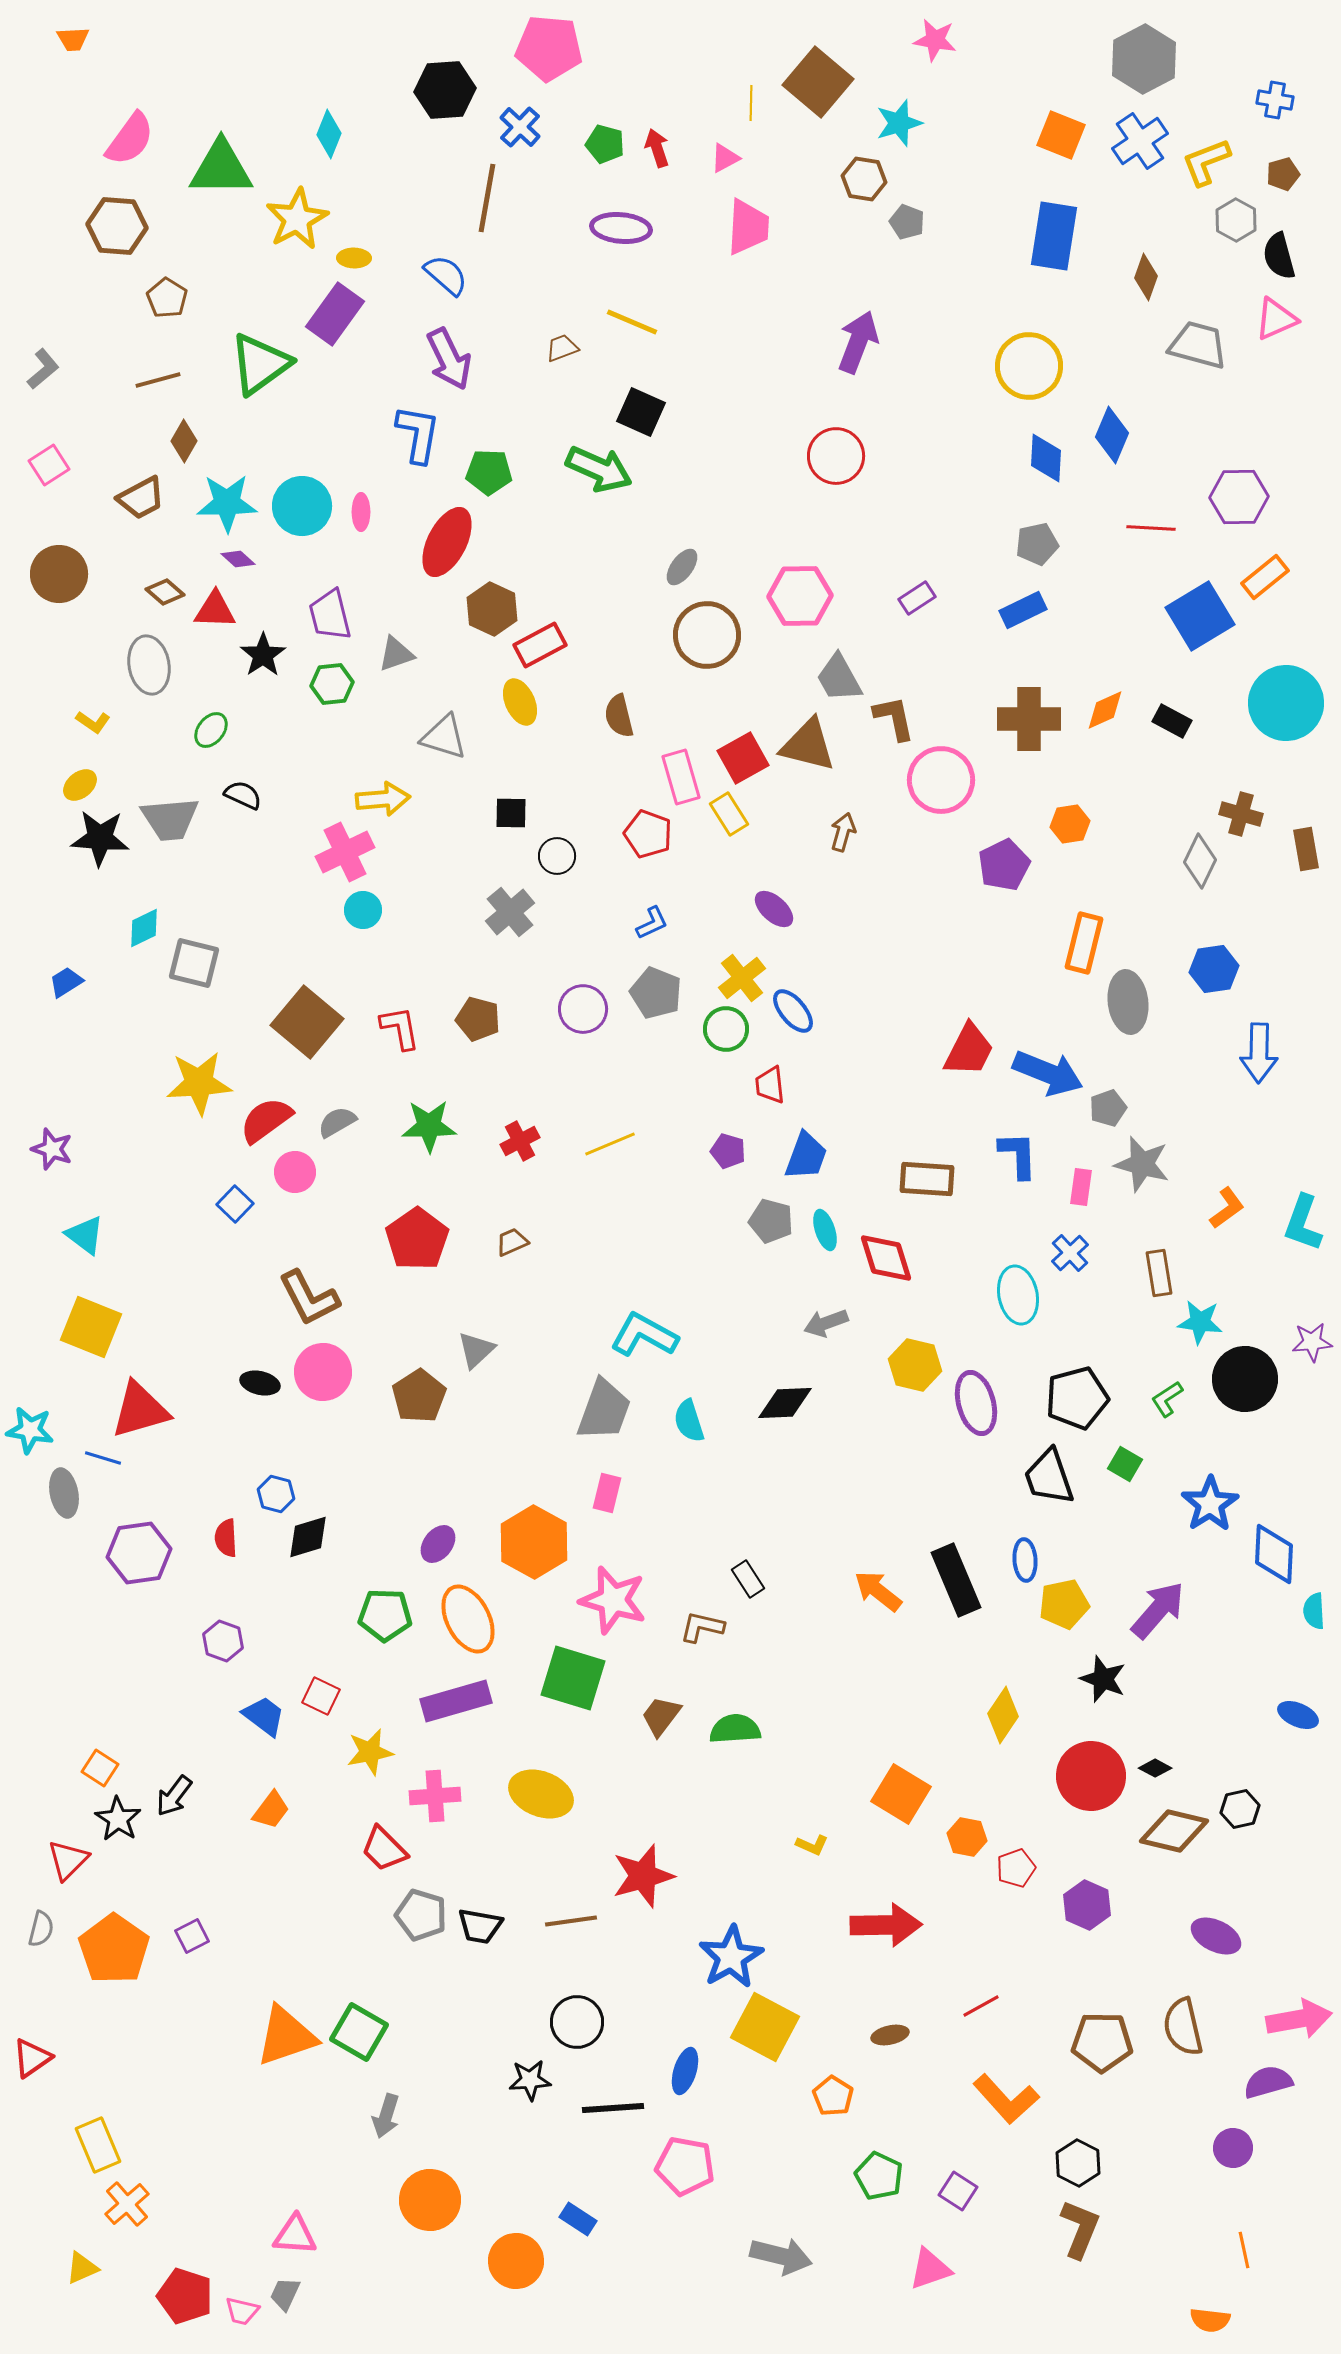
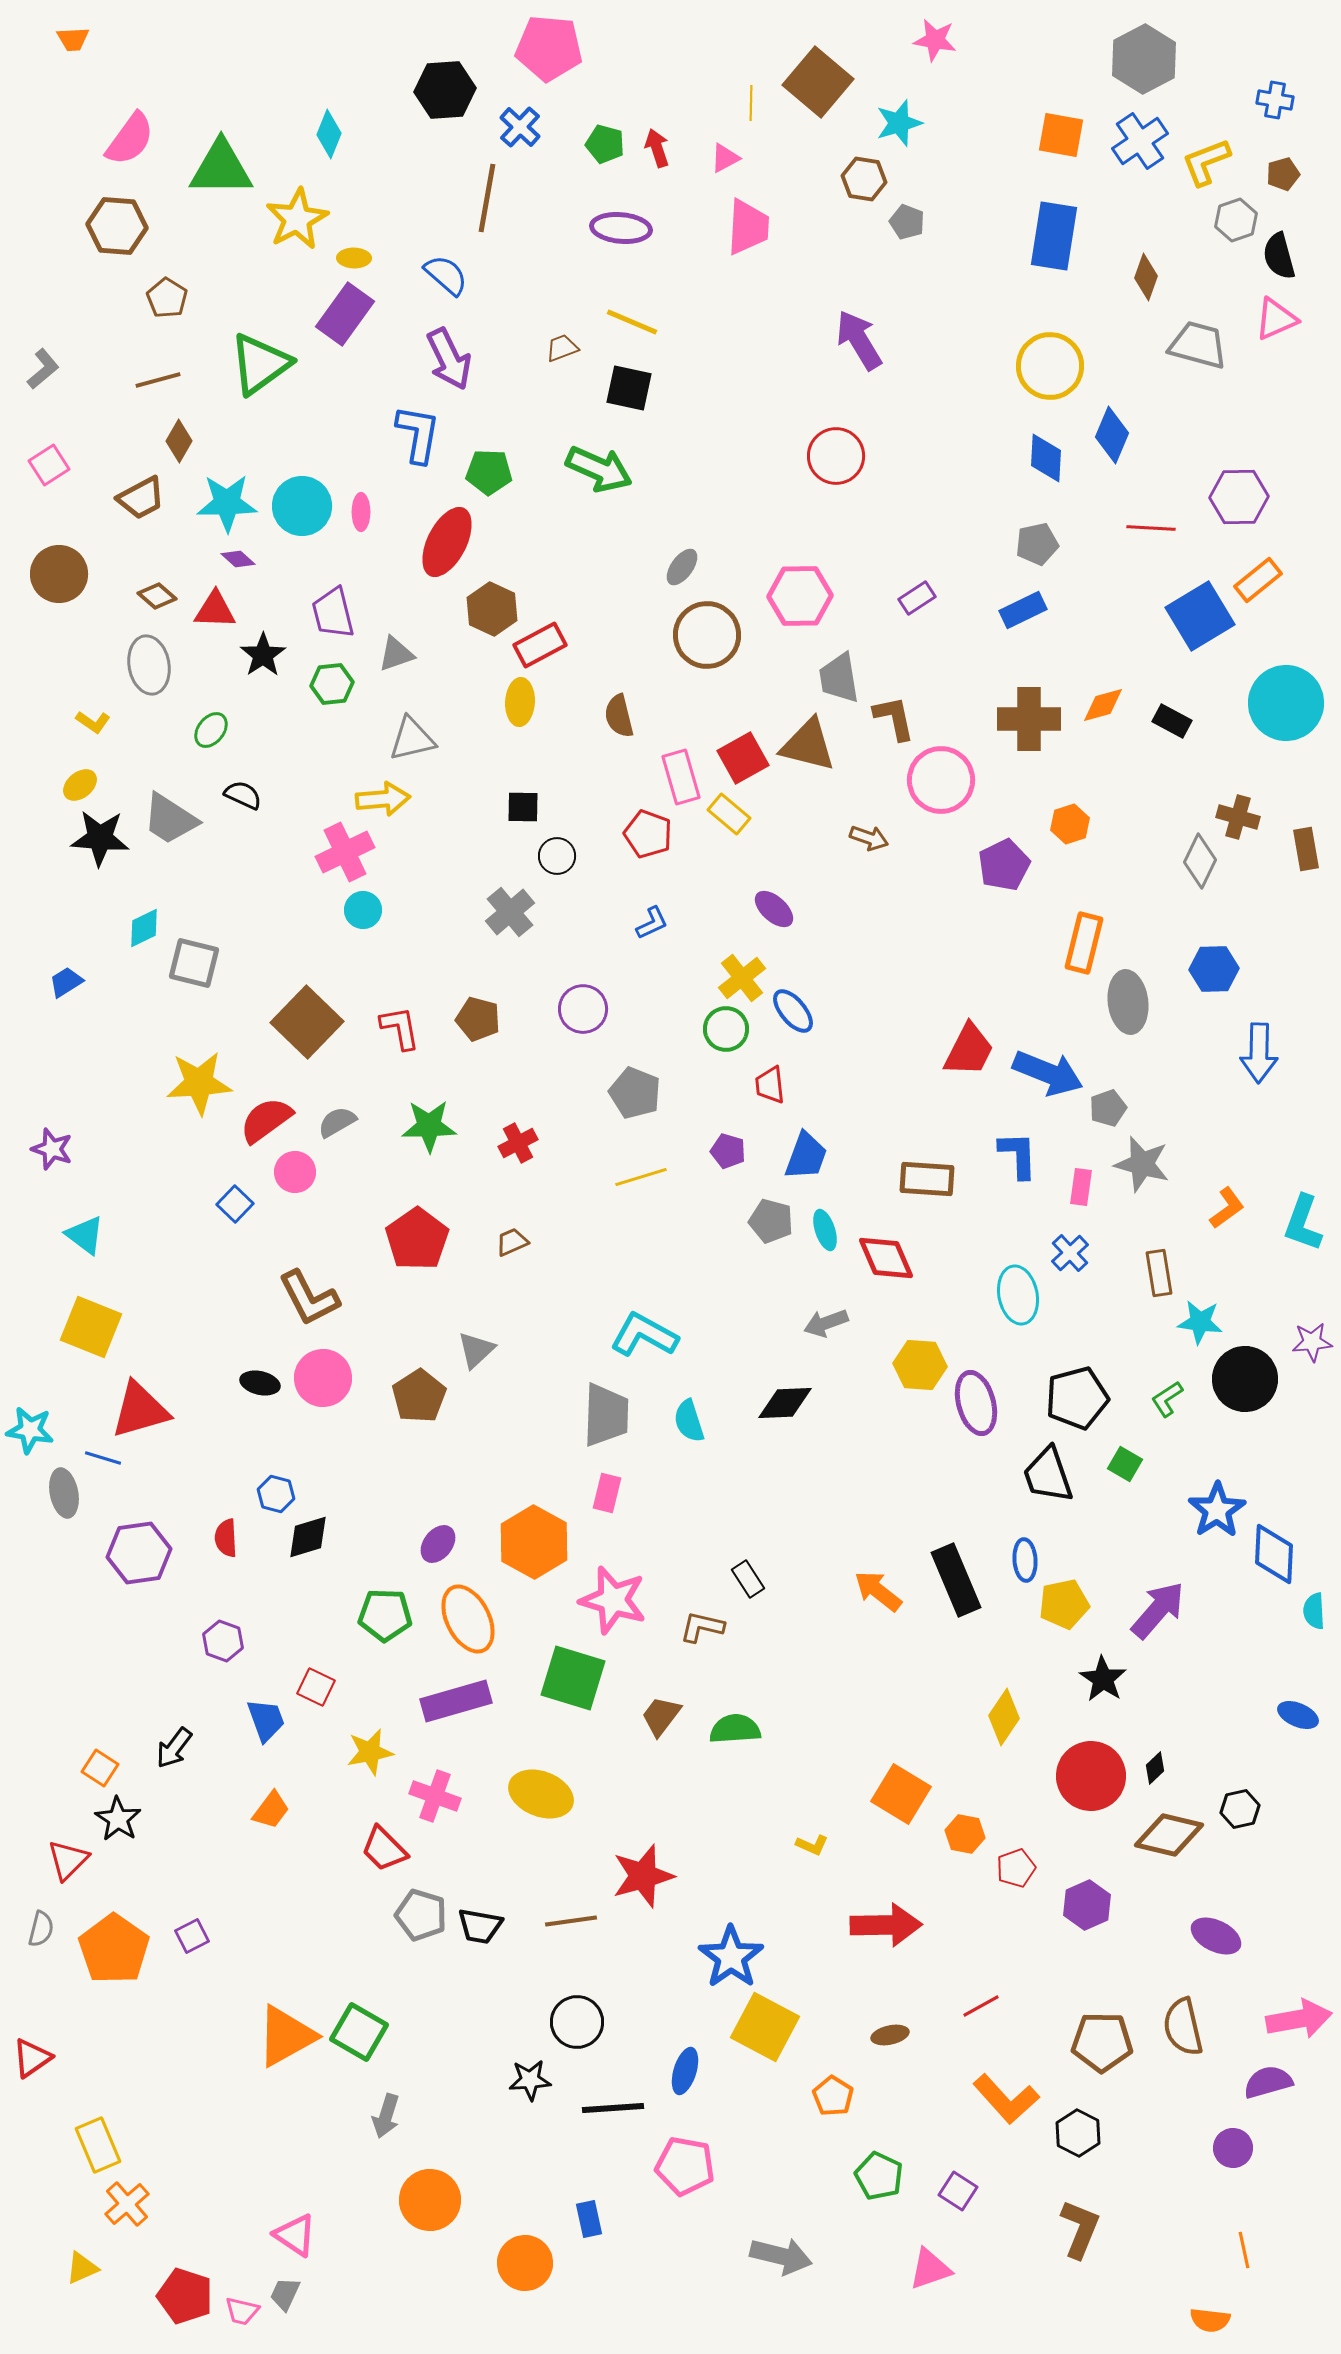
orange square at (1061, 135): rotated 12 degrees counterclockwise
gray hexagon at (1236, 220): rotated 12 degrees clockwise
purple rectangle at (335, 314): moved 10 px right
purple arrow at (858, 342): moved 1 px right, 2 px up; rotated 52 degrees counterclockwise
yellow circle at (1029, 366): moved 21 px right
black square at (641, 412): moved 12 px left, 24 px up; rotated 12 degrees counterclockwise
brown diamond at (184, 441): moved 5 px left
orange rectangle at (1265, 577): moved 7 px left, 3 px down
brown diamond at (165, 592): moved 8 px left, 4 px down
purple trapezoid at (330, 615): moved 3 px right, 2 px up
gray trapezoid at (839, 678): rotated 20 degrees clockwise
yellow ellipse at (520, 702): rotated 27 degrees clockwise
orange diamond at (1105, 710): moved 2 px left, 5 px up; rotated 9 degrees clockwise
gray triangle at (444, 737): moved 32 px left, 2 px down; rotated 30 degrees counterclockwise
black square at (511, 813): moved 12 px right, 6 px up
yellow rectangle at (729, 814): rotated 18 degrees counterclockwise
brown cross at (1241, 814): moved 3 px left, 3 px down
gray trapezoid at (170, 819): rotated 38 degrees clockwise
orange hexagon at (1070, 824): rotated 9 degrees counterclockwise
brown arrow at (843, 832): moved 26 px right, 6 px down; rotated 93 degrees clockwise
blue hexagon at (1214, 969): rotated 6 degrees clockwise
gray pentagon at (656, 993): moved 21 px left, 100 px down
brown square at (307, 1022): rotated 4 degrees clockwise
red cross at (520, 1141): moved 2 px left, 2 px down
yellow line at (610, 1144): moved 31 px right, 33 px down; rotated 6 degrees clockwise
red diamond at (886, 1258): rotated 6 degrees counterclockwise
yellow hexagon at (915, 1365): moved 5 px right; rotated 9 degrees counterclockwise
pink circle at (323, 1372): moved 6 px down
gray trapezoid at (604, 1410): moved 2 px right, 5 px down; rotated 18 degrees counterclockwise
black trapezoid at (1049, 1477): moved 1 px left, 2 px up
blue star at (1210, 1504): moved 7 px right, 6 px down
black star at (1103, 1679): rotated 12 degrees clockwise
red square at (321, 1696): moved 5 px left, 9 px up
yellow diamond at (1003, 1715): moved 1 px right, 2 px down
blue trapezoid at (264, 1716): moved 2 px right, 4 px down; rotated 33 degrees clockwise
black diamond at (1155, 1768): rotated 72 degrees counterclockwise
black arrow at (174, 1796): moved 48 px up
pink cross at (435, 1796): rotated 24 degrees clockwise
brown diamond at (1174, 1831): moved 5 px left, 4 px down
orange hexagon at (967, 1837): moved 2 px left, 3 px up
purple hexagon at (1087, 1905): rotated 12 degrees clockwise
blue star at (731, 1957): rotated 6 degrees counterclockwise
orange triangle at (286, 2036): rotated 10 degrees counterclockwise
black hexagon at (1078, 2163): moved 30 px up
blue rectangle at (578, 2219): moved 11 px right; rotated 45 degrees clockwise
pink triangle at (295, 2235): rotated 30 degrees clockwise
orange circle at (516, 2261): moved 9 px right, 2 px down
